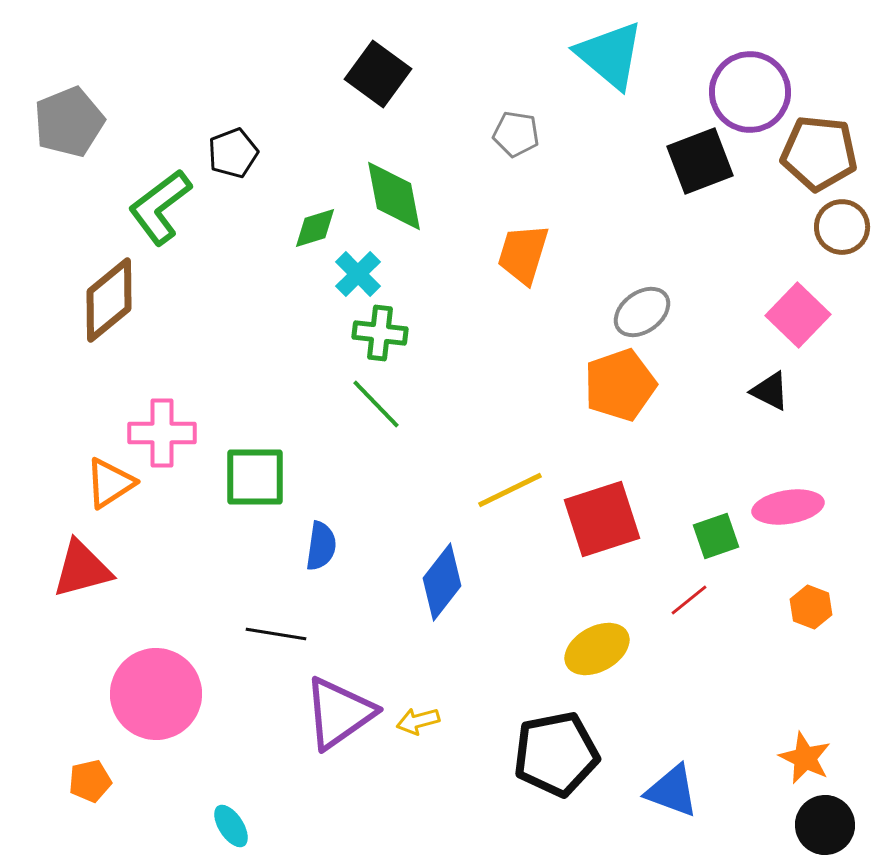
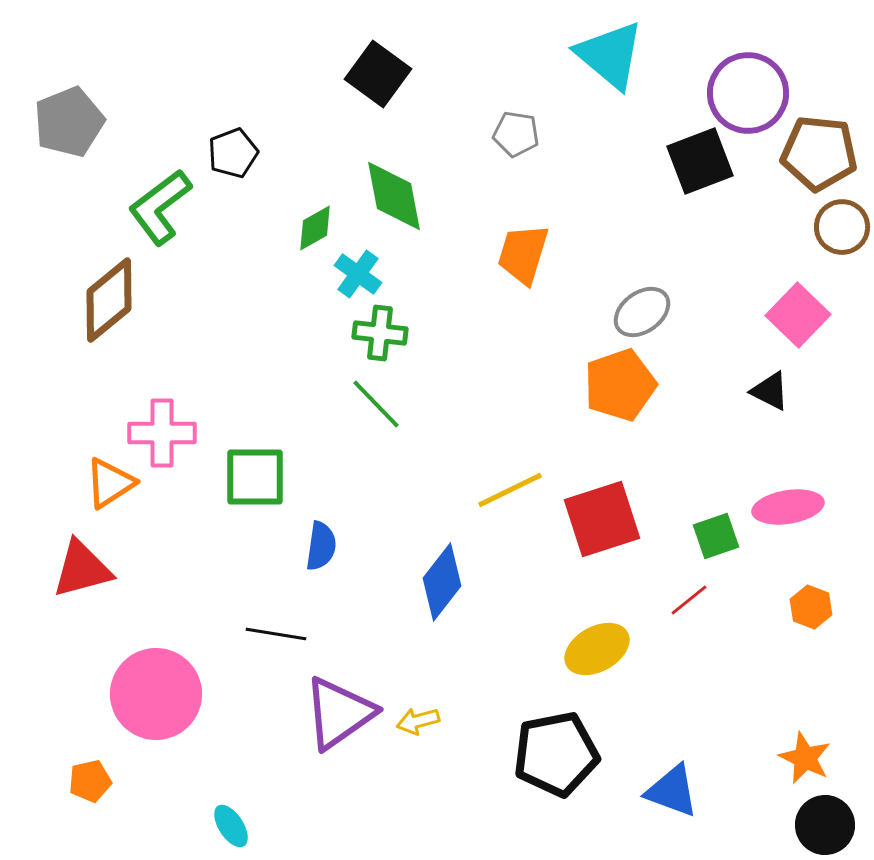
purple circle at (750, 92): moved 2 px left, 1 px down
green diamond at (315, 228): rotated 12 degrees counterclockwise
cyan cross at (358, 274): rotated 9 degrees counterclockwise
